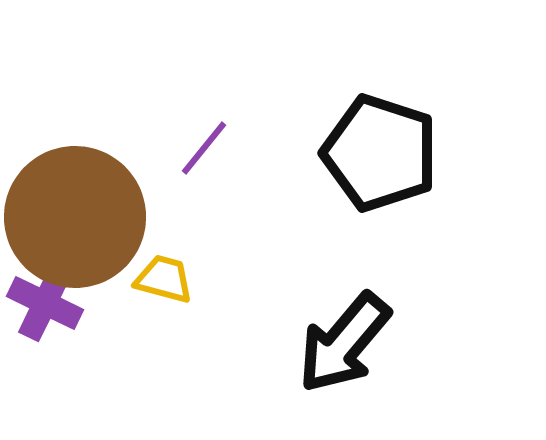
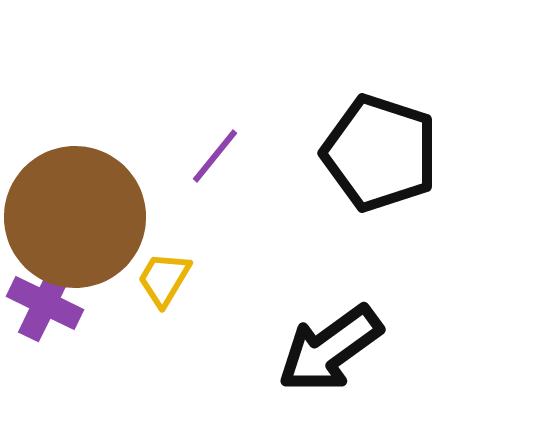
purple line: moved 11 px right, 8 px down
yellow trapezoid: rotated 74 degrees counterclockwise
black arrow: moved 14 px left, 6 px down; rotated 14 degrees clockwise
